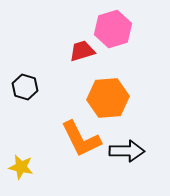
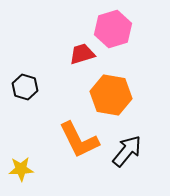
red trapezoid: moved 3 px down
orange hexagon: moved 3 px right, 3 px up; rotated 15 degrees clockwise
orange L-shape: moved 2 px left, 1 px down
black arrow: rotated 52 degrees counterclockwise
yellow star: moved 2 px down; rotated 15 degrees counterclockwise
